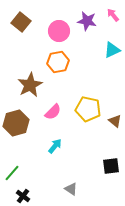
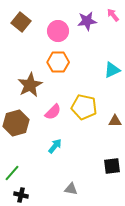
purple star: rotated 18 degrees counterclockwise
pink circle: moved 1 px left
cyan triangle: moved 20 px down
orange hexagon: rotated 10 degrees clockwise
yellow pentagon: moved 4 px left, 2 px up
brown triangle: rotated 40 degrees counterclockwise
black square: moved 1 px right
gray triangle: rotated 24 degrees counterclockwise
black cross: moved 2 px left, 1 px up; rotated 24 degrees counterclockwise
